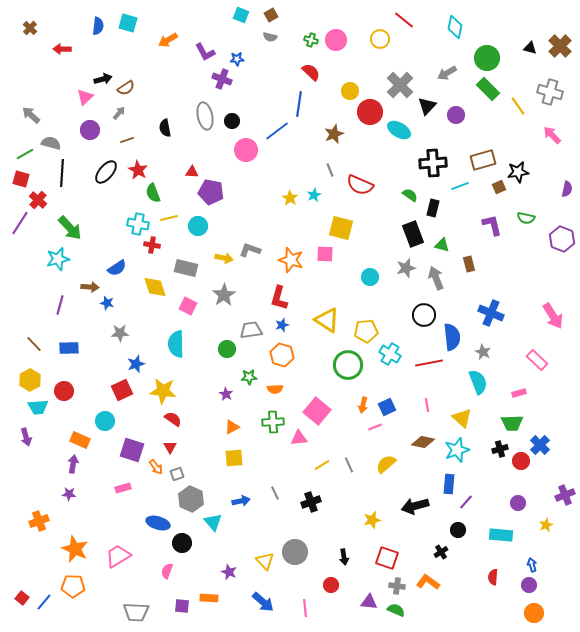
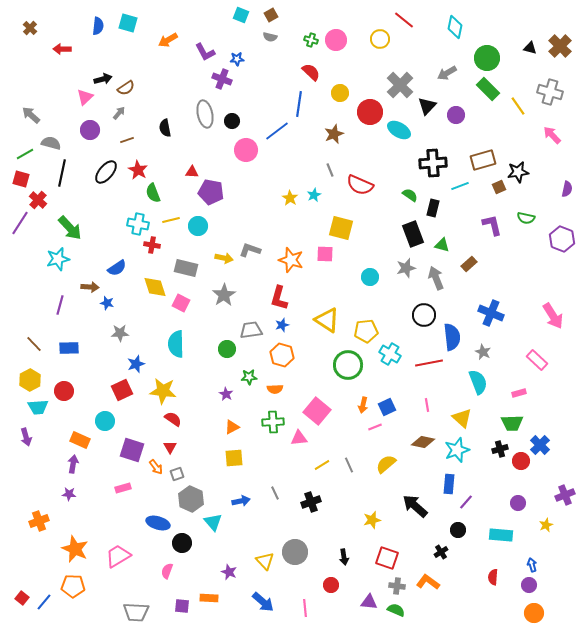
yellow circle at (350, 91): moved 10 px left, 2 px down
gray ellipse at (205, 116): moved 2 px up
black line at (62, 173): rotated 8 degrees clockwise
yellow line at (169, 218): moved 2 px right, 2 px down
brown rectangle at (469, 264): rotated 63 degrees clockwise
pink square at (188, 306): moved 7 px left, 3 px up
black arrow at (415, 506): rotated 56 degrees clockwise
